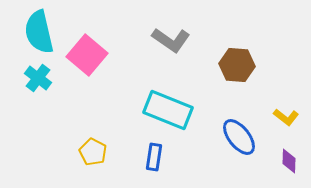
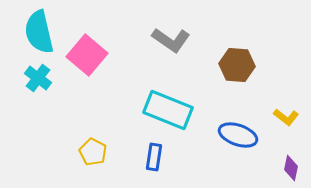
blue ellipse: moved 1 px left, 2 px up; rotated 33 degrees counterclockwise
purple diamond: moved 2 px right, 7 px down; rotated 10 degrees clockwise
